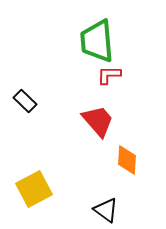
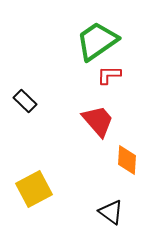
green trapezoid: rotated 60 degrees clockwise
black triangle: moved 5 px right, 2 px down
